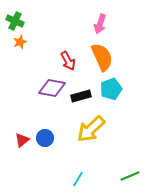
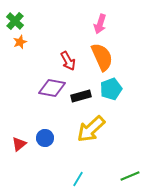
green cross: rotated 18 degrees clockwise
red triangle: moved 3 px left, 4 px down
